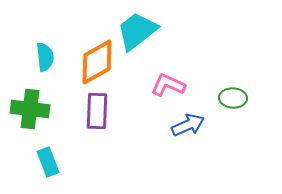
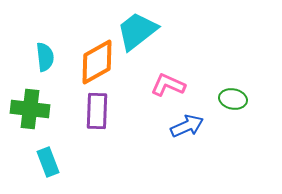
green ellipse: moved 1 px down; rotated 8 degrees clockwise
blue arrow: moved 1 px left, 1 px down
